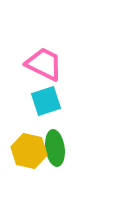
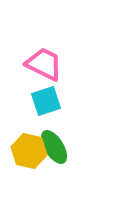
green ellipse: moved 1 px left, 1 px up; rotated 24 degrees counterclockwise
